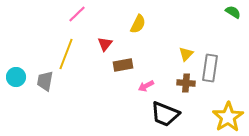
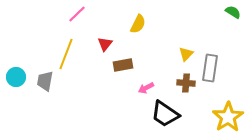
pink arrow: moved 2 px down
black trapezoid: rotated 12 degrees clockwise
